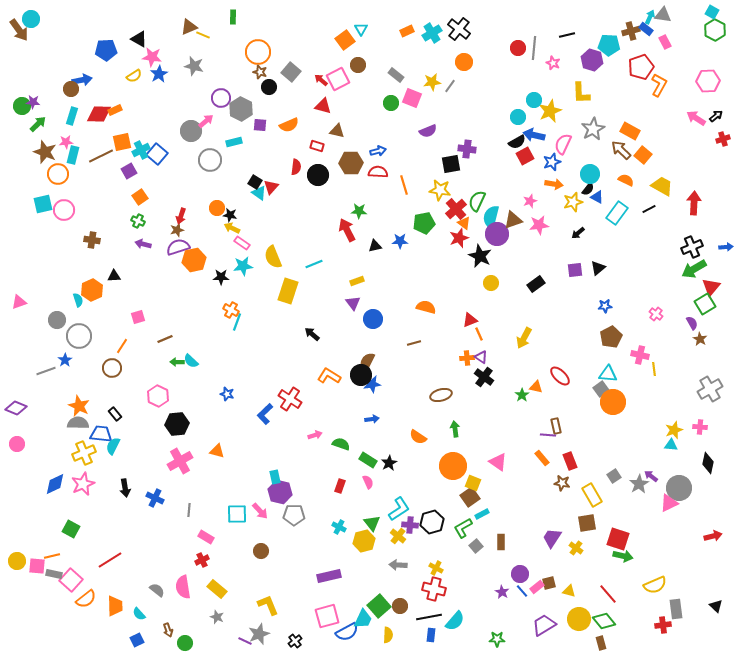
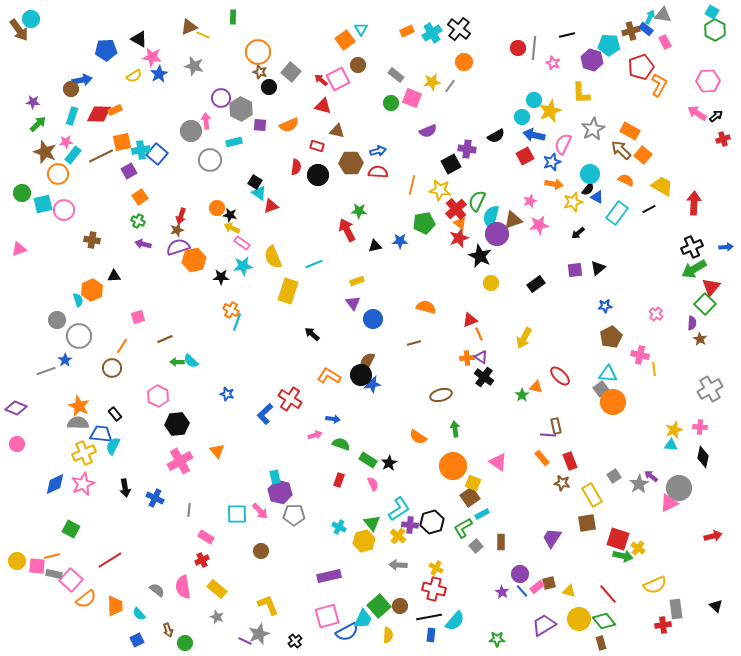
green circle at (22, 106): moved 87 px down
cyan circle at (518, 117): moved 4 px right
pink arrow at (696, 118): moved 1 px right, 5 px up
pink arrow at (206, 121): rotated 56 degrees counterclockwise
black semicircle at (517, 142): moved 21 px left, 6 px up
cyan cross at (141, 150): rotated 18 degrees clockwise
cyan rectangle at (73, 155): rotated 24 degrees clockwise
black square at (451, 164): rotated 18 degrees counterclockwise
orange line at (404, 185): moved 8 px right; rotated 30 degrees clockwise
red triangle at (271, 187): moved 19 px down; rotated 28 degrees clockwise
orange triangle at (464, 223): moved 4 px left
pink triangle at (19, 302): moved 53 px up
green square at (705, 304): rotated 15 degrees counterclockwise
purple semicircle at (692, 323): rotated 32 degrees clockwise
blue arrow at (372, 419): moved 39 px left; rotated 16 degrees clockwise
orange triangle at (217, 451): rotated 35 degrees clockwise
black diamond at (708, 463): moved 5 px left, 6 px up
pink semicircle at (368, 482): moved 5 px right, 2 px down
red rectangle at (340, 486): moved 1 px left, 6 px up
yellow cross at (576, 548): moved 62 px right
